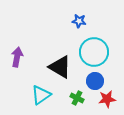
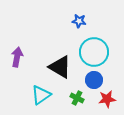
blue circle: moved 1 px left, 1 px up
